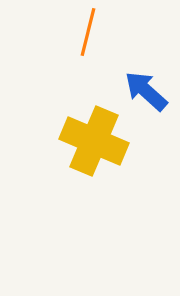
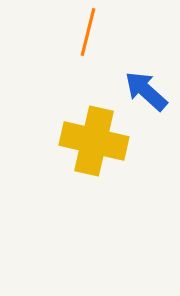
yellow cross: rotated 10 degrees counterclockwise
